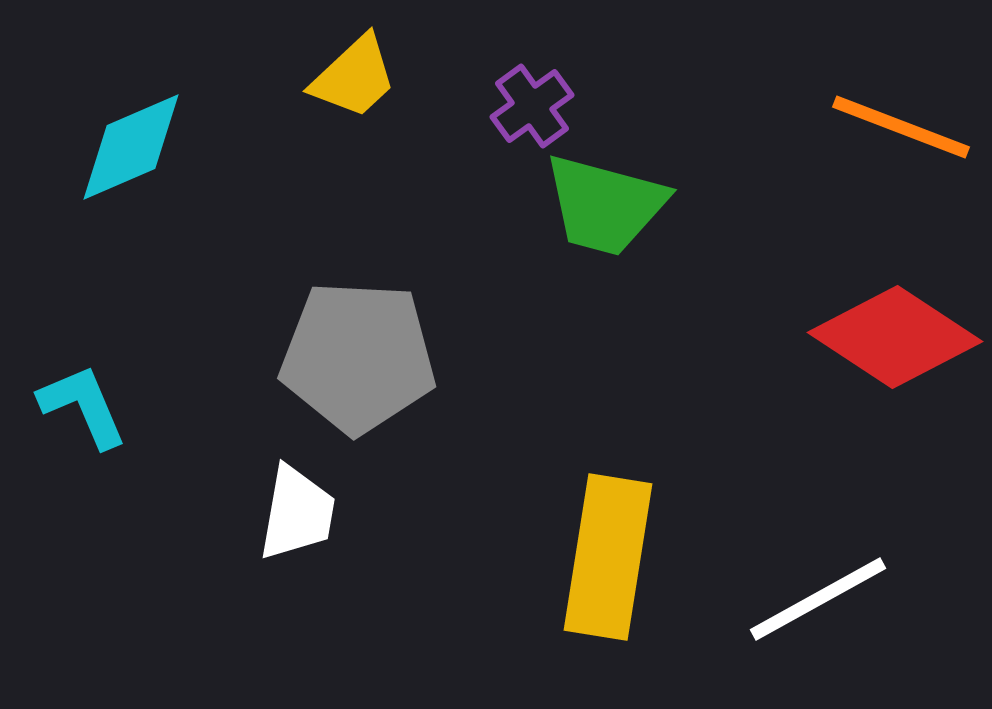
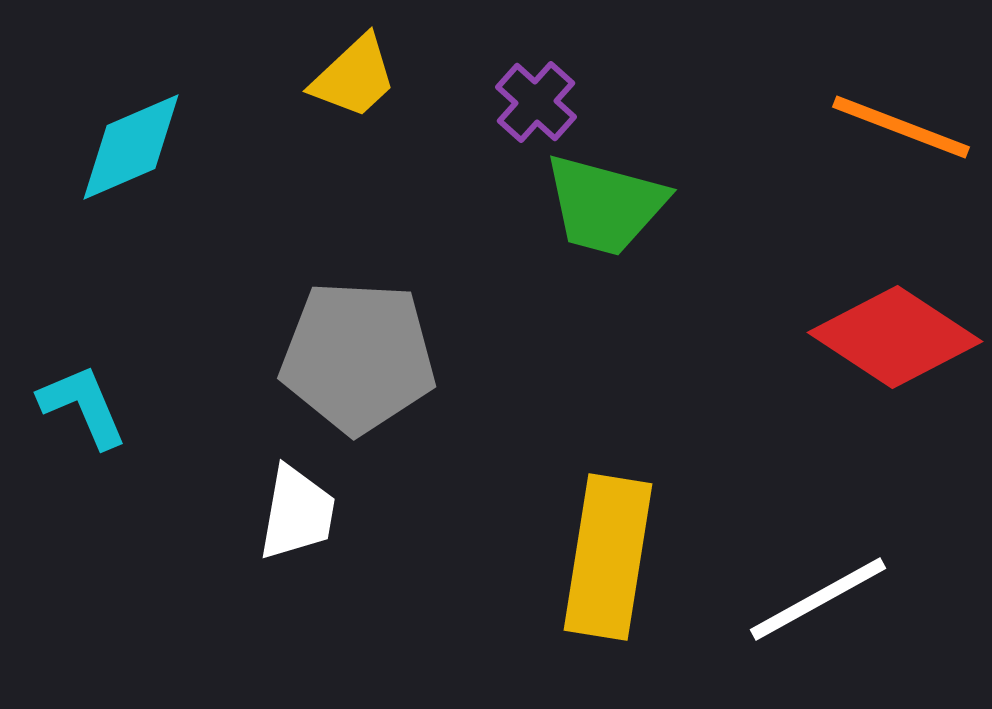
purple cross: moved 4 px right, 4 px up; rotated 12 degrees counterclockwise
